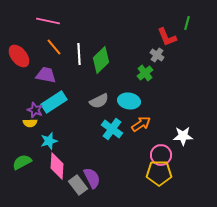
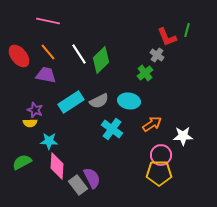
green line: moved 7 px down
orange line: moved 6 px left, 5 px down
white line: rotated 30 degrees counterclockwise
cyan rectangle: moved 17 px right
orange arrow: moved 11 px right
cyan star: rotated 18 degrees clockwise
